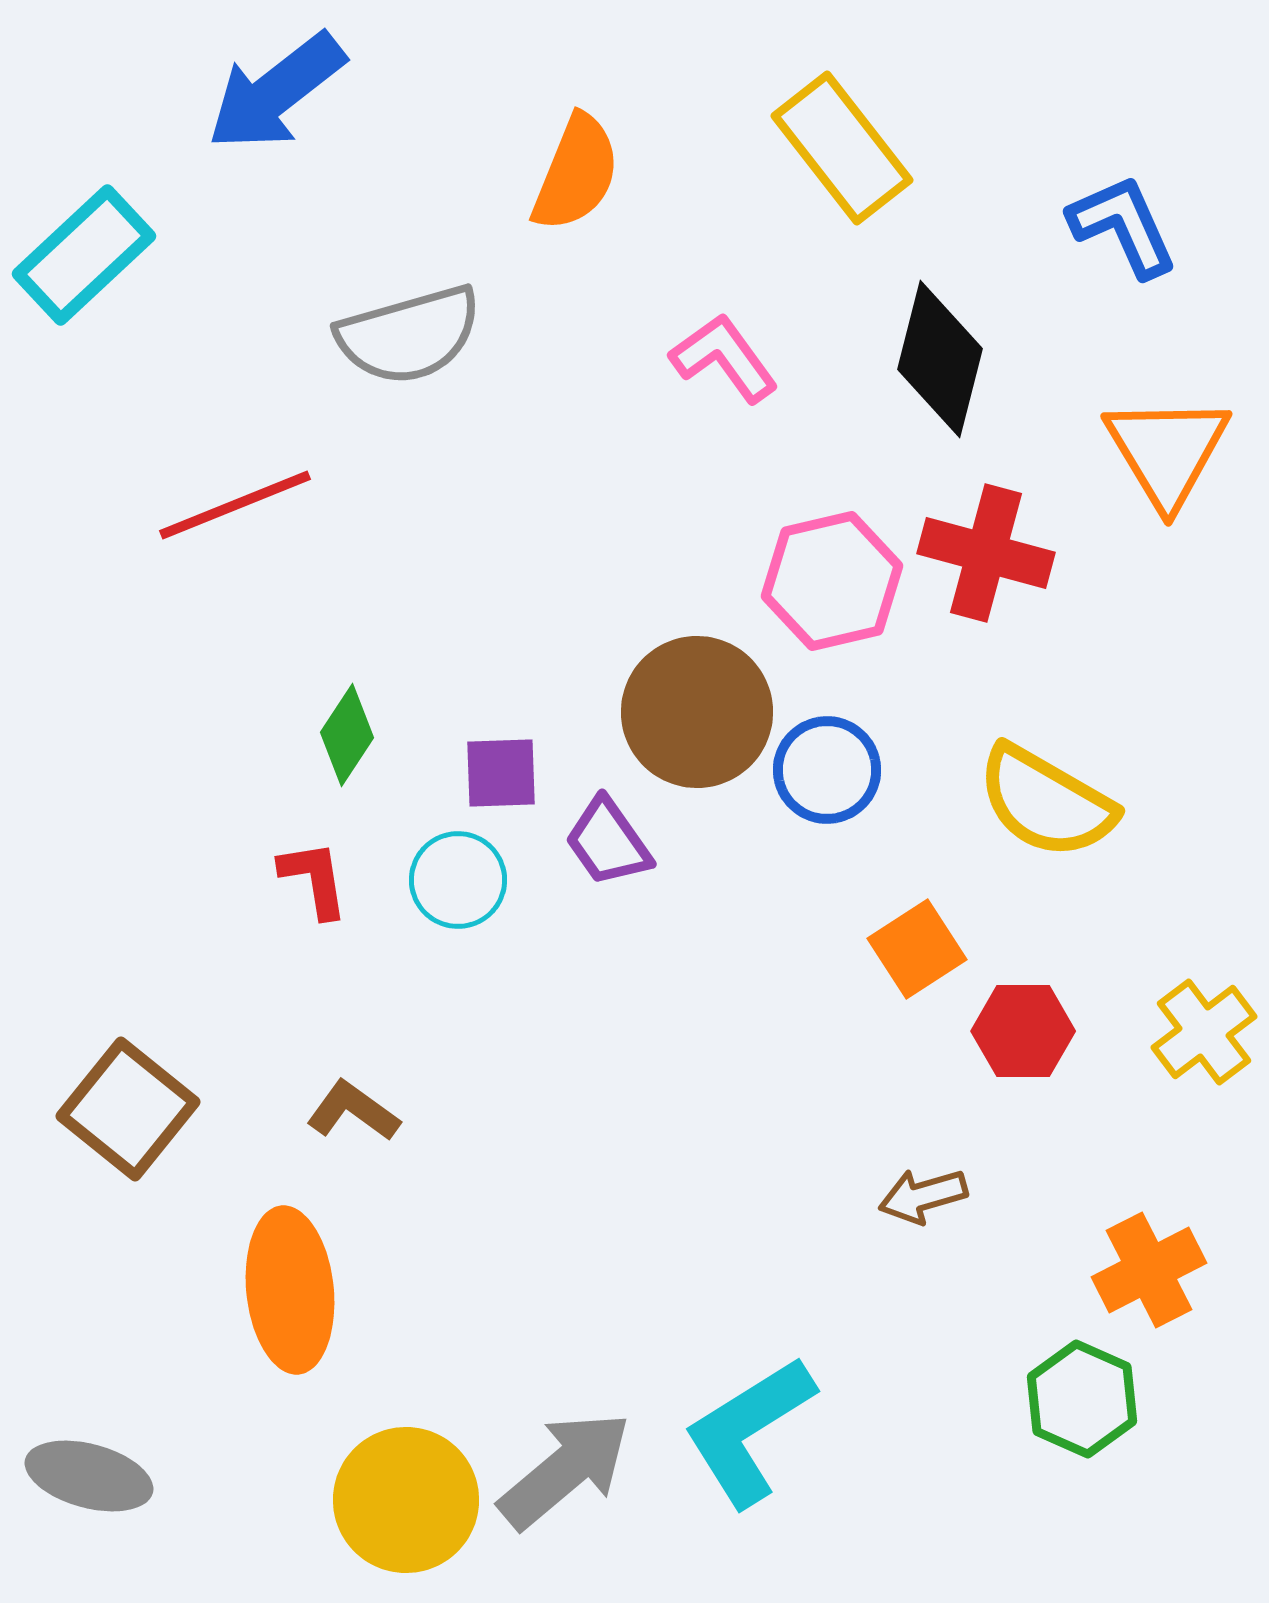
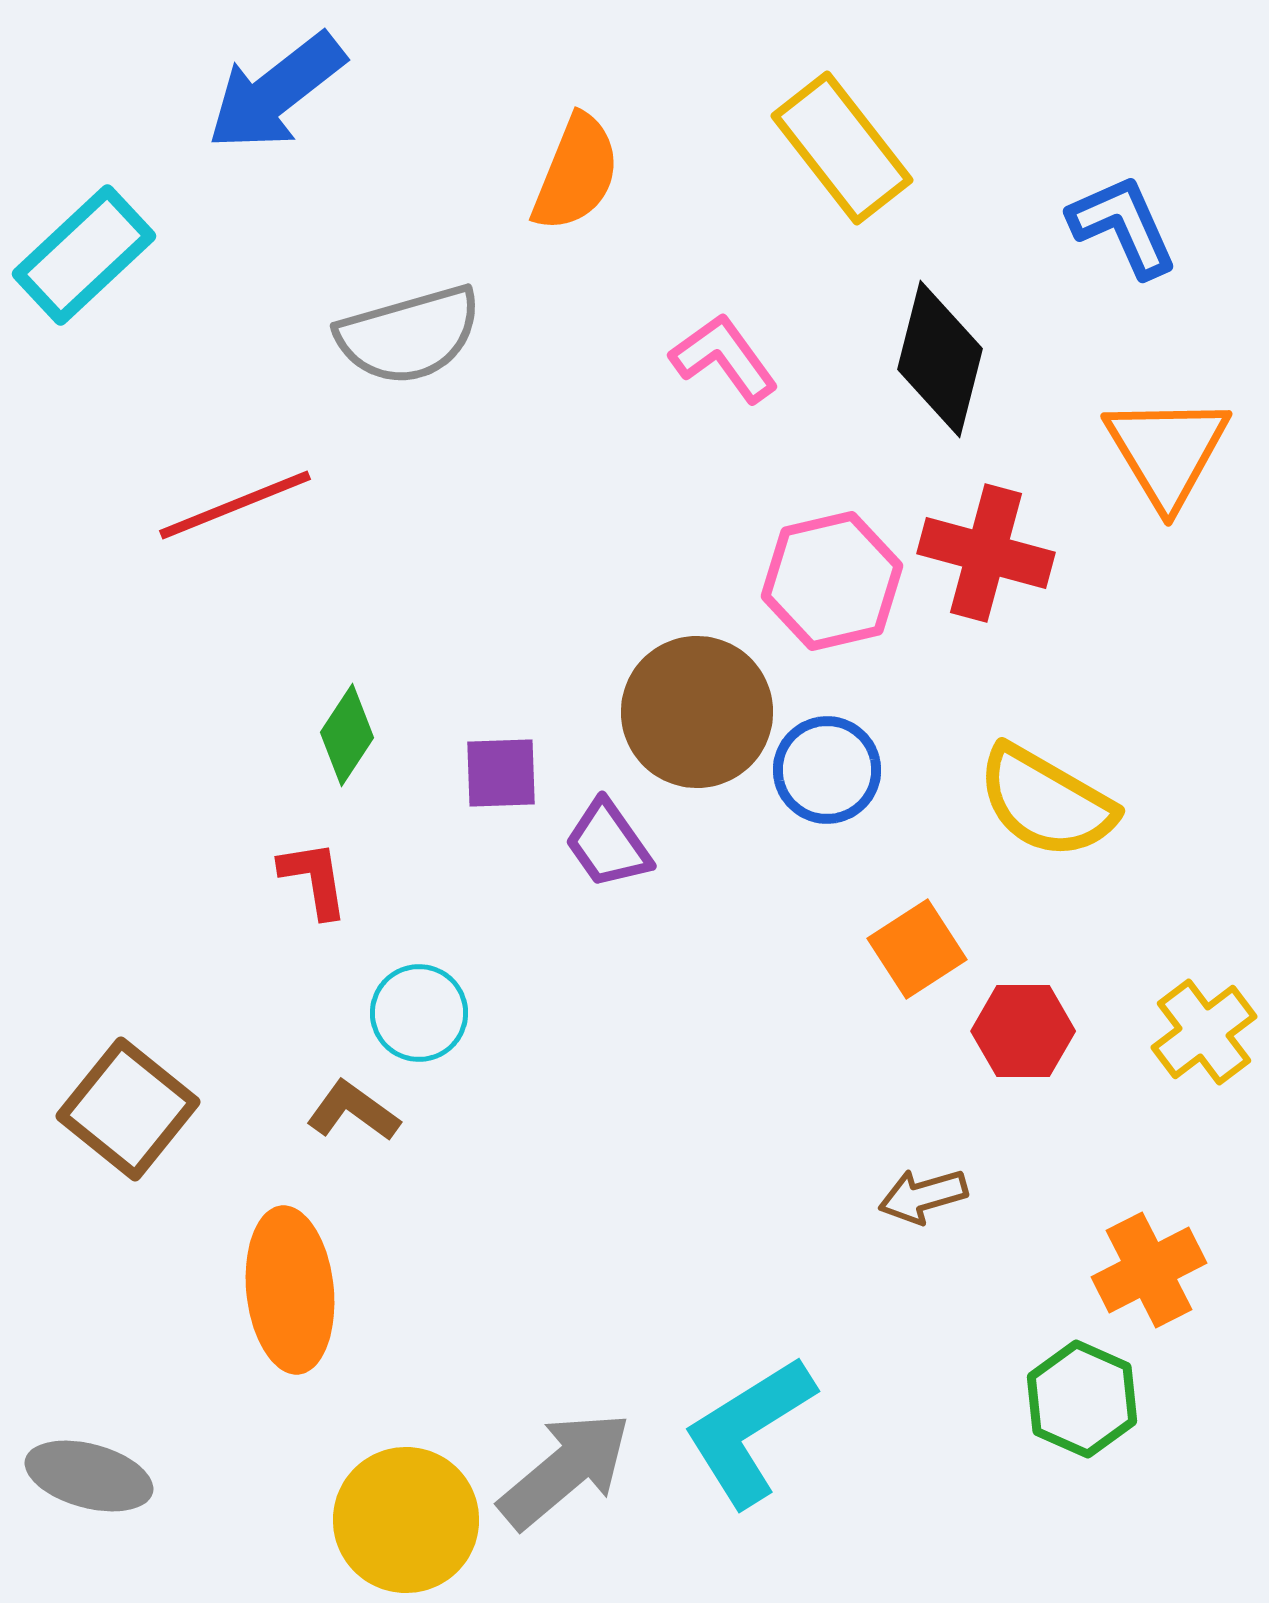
purple trapezoid: moved 2 px down
cyan circle: moved 39 px left, 133 px down
yellow circle: moved 20 px down
